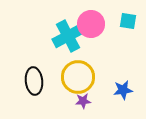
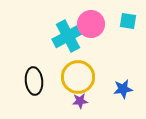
blue star: moved 1 px up
purple star: moved 3 px left
